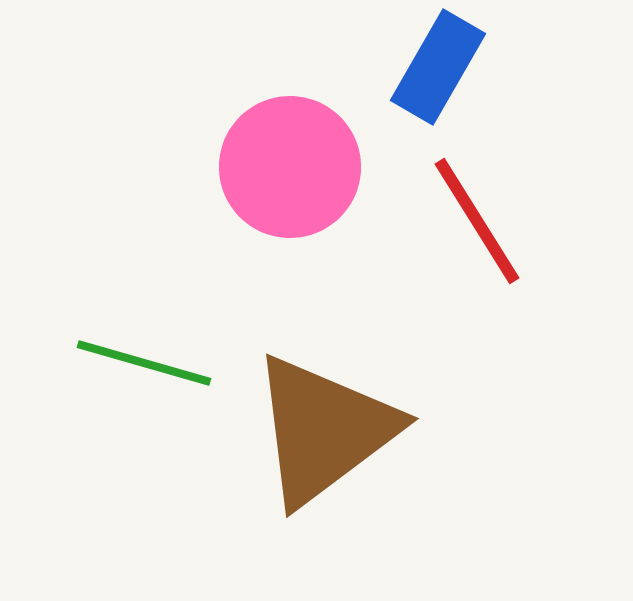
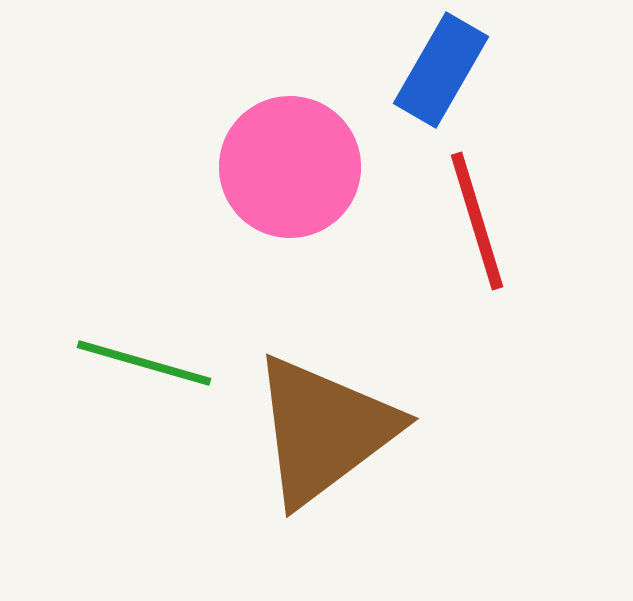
blue rectangle: moved 3 px right, 3 px down
red line: rotated 15 degrees clockwise
